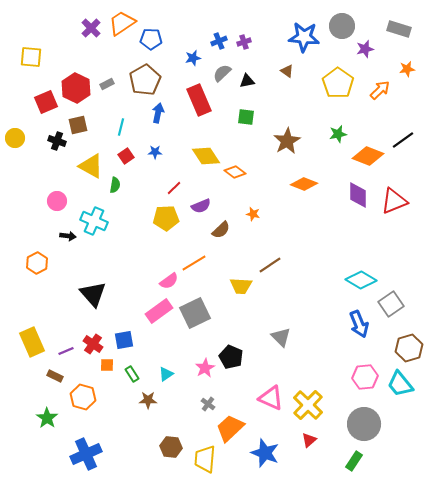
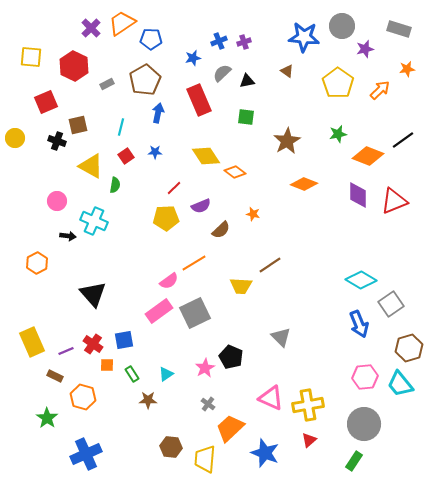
red hexagon at (76, 88): moved 2 px left, 22 px up
yellow cross at (308, 405): rotated 36 degrees clockwise
